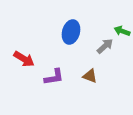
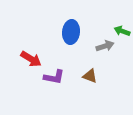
blue ellipse: rotated 10 degrees counterclockwise
gray arrow: rotated 24 degrees clockwise
red arrow: moved 7 px right
purple L-shape: rotated 20 degrees clockwise
